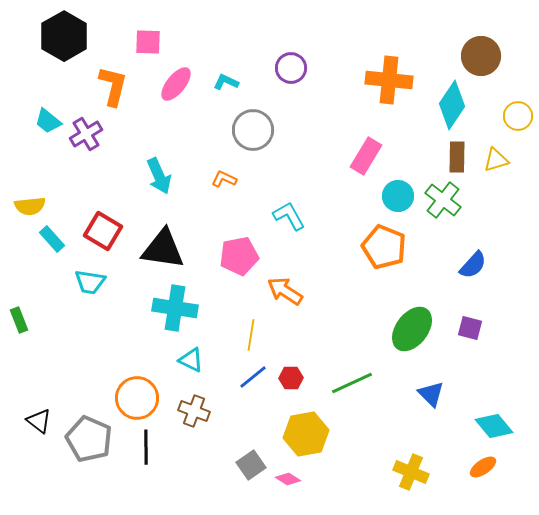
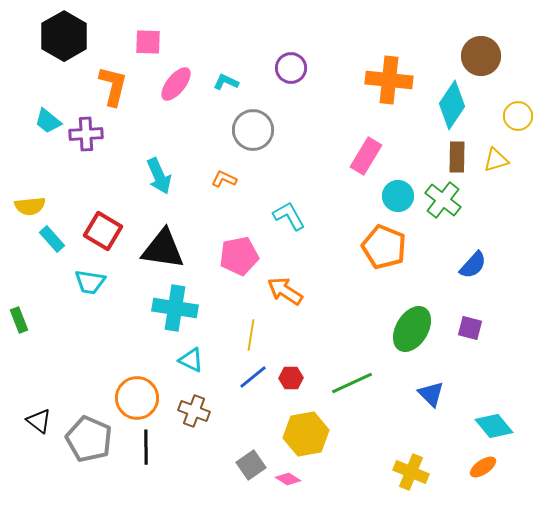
purple cross at (86, 134): rotated 28 degrees clockwise
green ellipse at (412, 329): rotated 6 degrees counterclockwise
